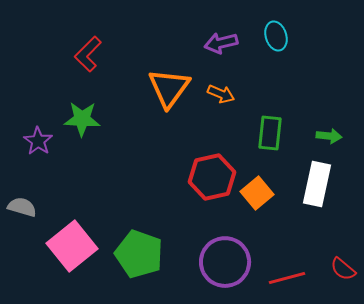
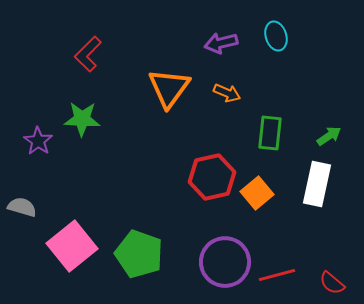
orange arrow: moved 6 px right, 1 px up
green arrow: rotated 40 degrees counterclockwise
red semicircle: moved 11 px left, 14 px down
red line: moved 10 px left, 3 px up
